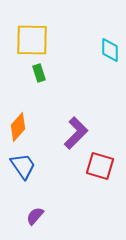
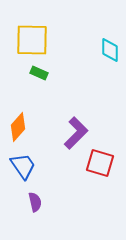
green rectangle: rotated 48 degrees counterclockwise
red square: moved 3 px up
purple semicircle: moved 14 px up; rotated 126 degrees clockwise
